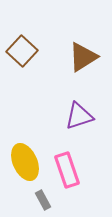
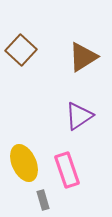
brown square: moved 1 px left, 1 px up
purple triangle: rotated 16 degrees counterclockwise
yellow ellipse: moved 1 px left, 1 px down
gray rectangle: rotated 12 degrees clockwise
